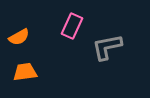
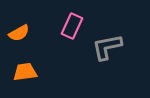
orange semicircle: moved 4 px up
